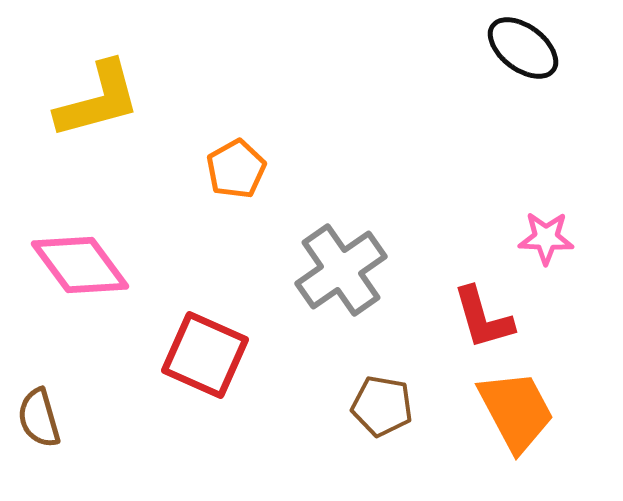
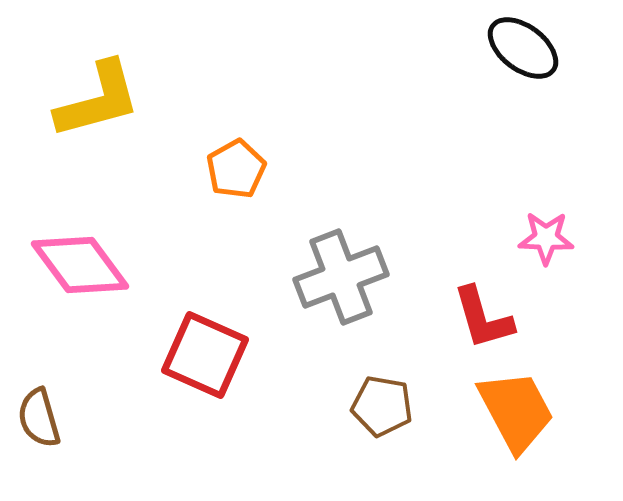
gray cross: moved 7 px down; rotated 14 degrees clockwise
